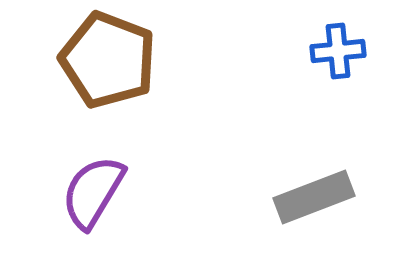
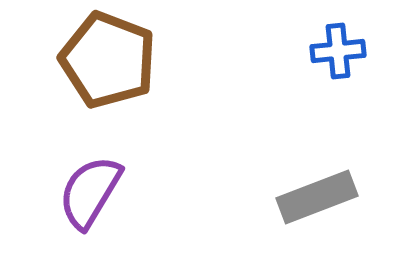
purple semicircle: moved 3 px left
gray rectangle: moved 3 px right
